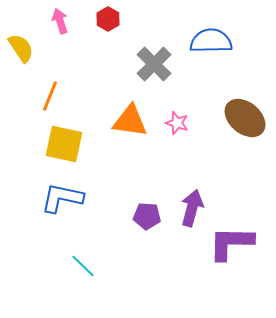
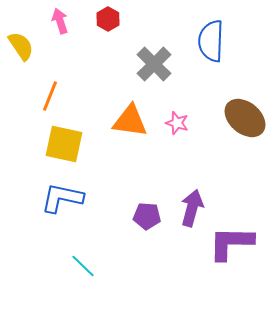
blue semicircle: rotated 87 degrees counterclockwise
yellow semicircle: moved 2 px up
